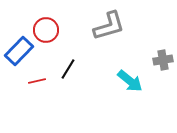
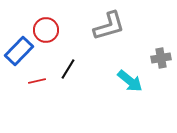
gray cross: moved 2 px left, 2 px up
